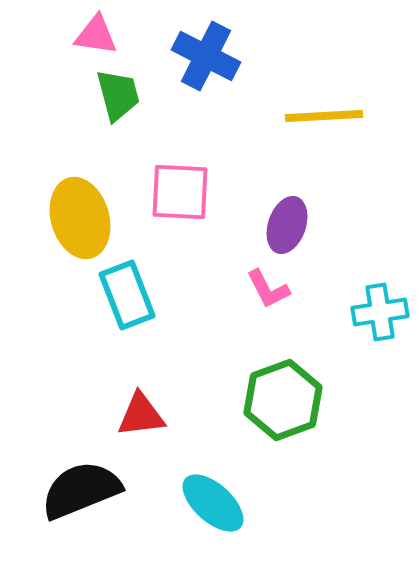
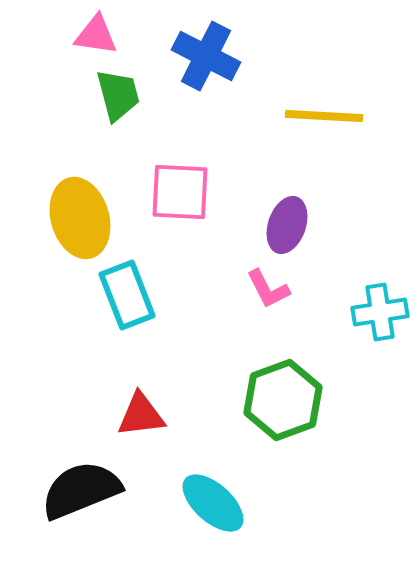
yellow line: rotated 6 degrees clockwise
